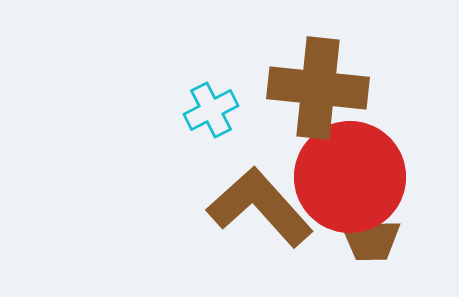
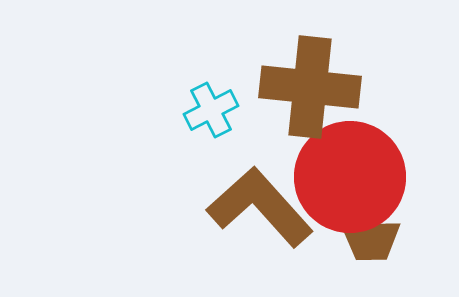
brown cross: moved 8 px left, 1 px up
